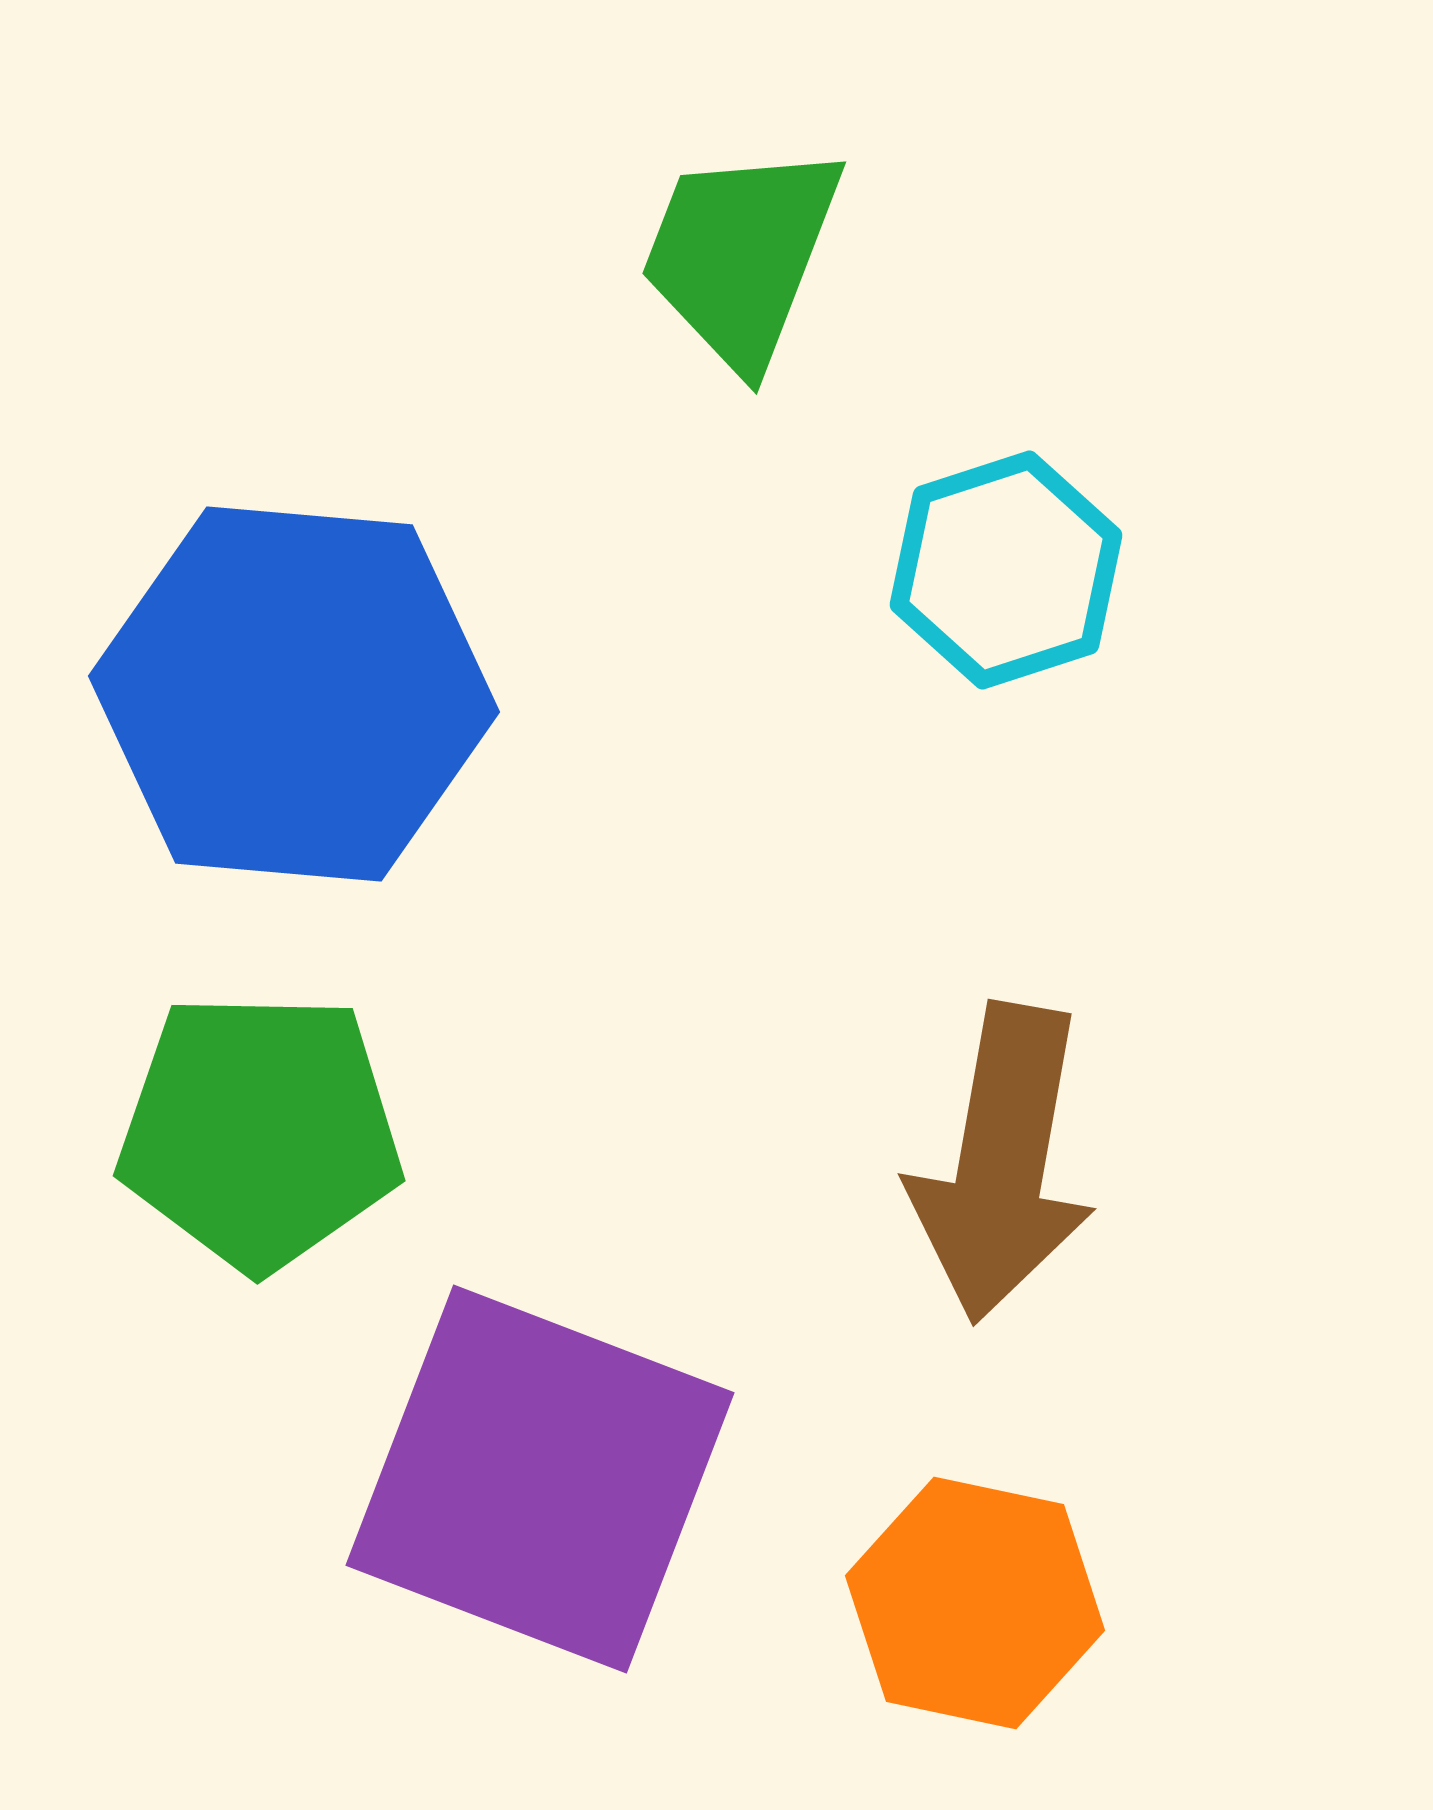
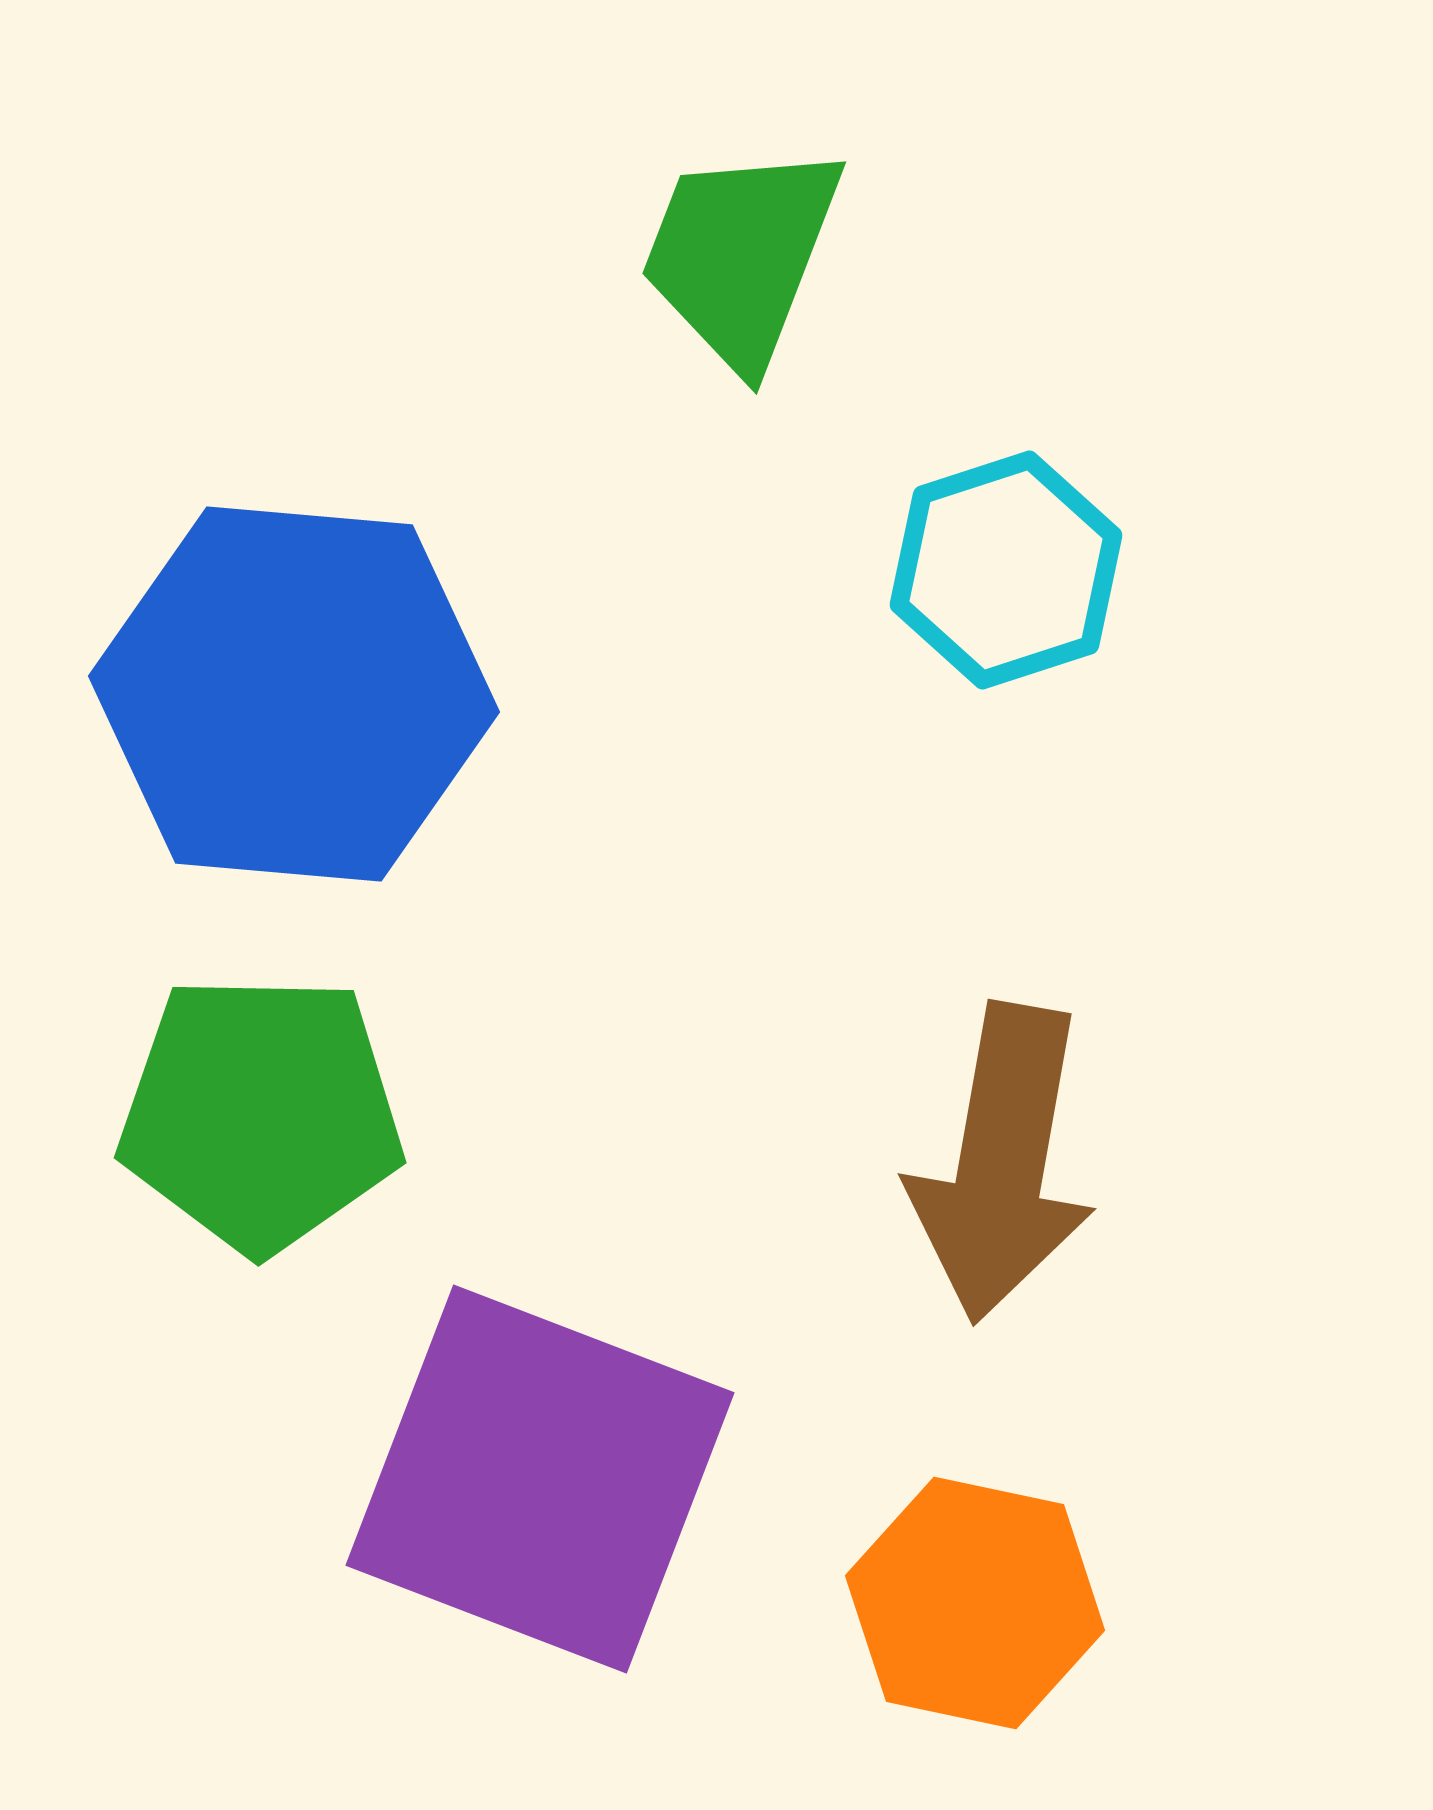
green pentagon: moved 1 px right, 18 px up
